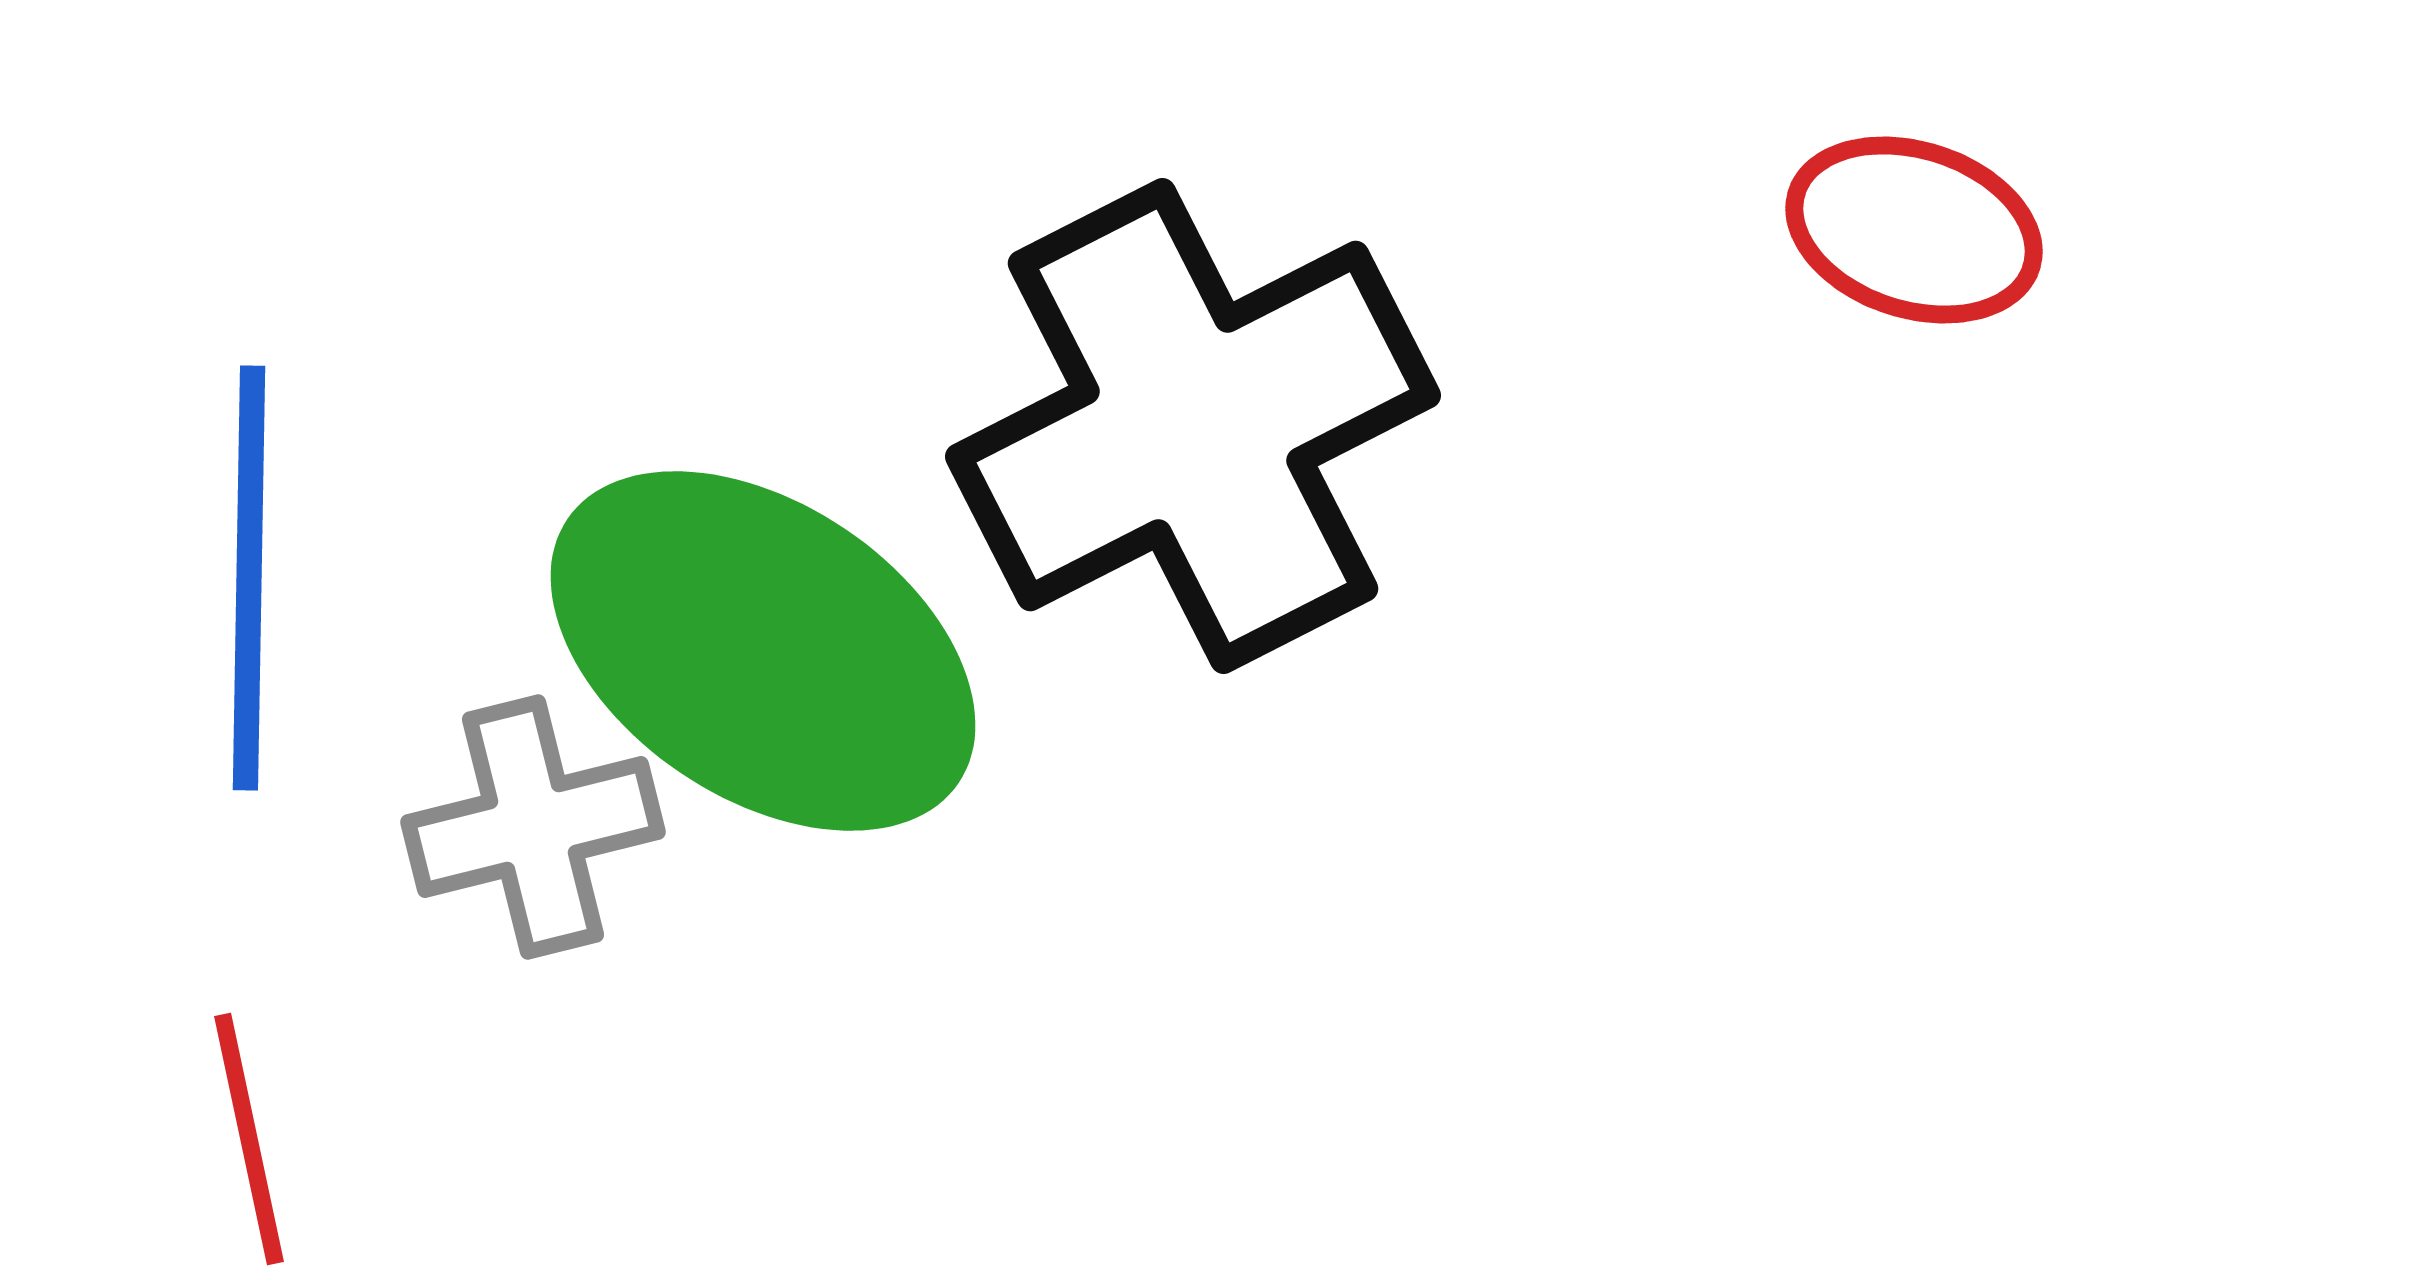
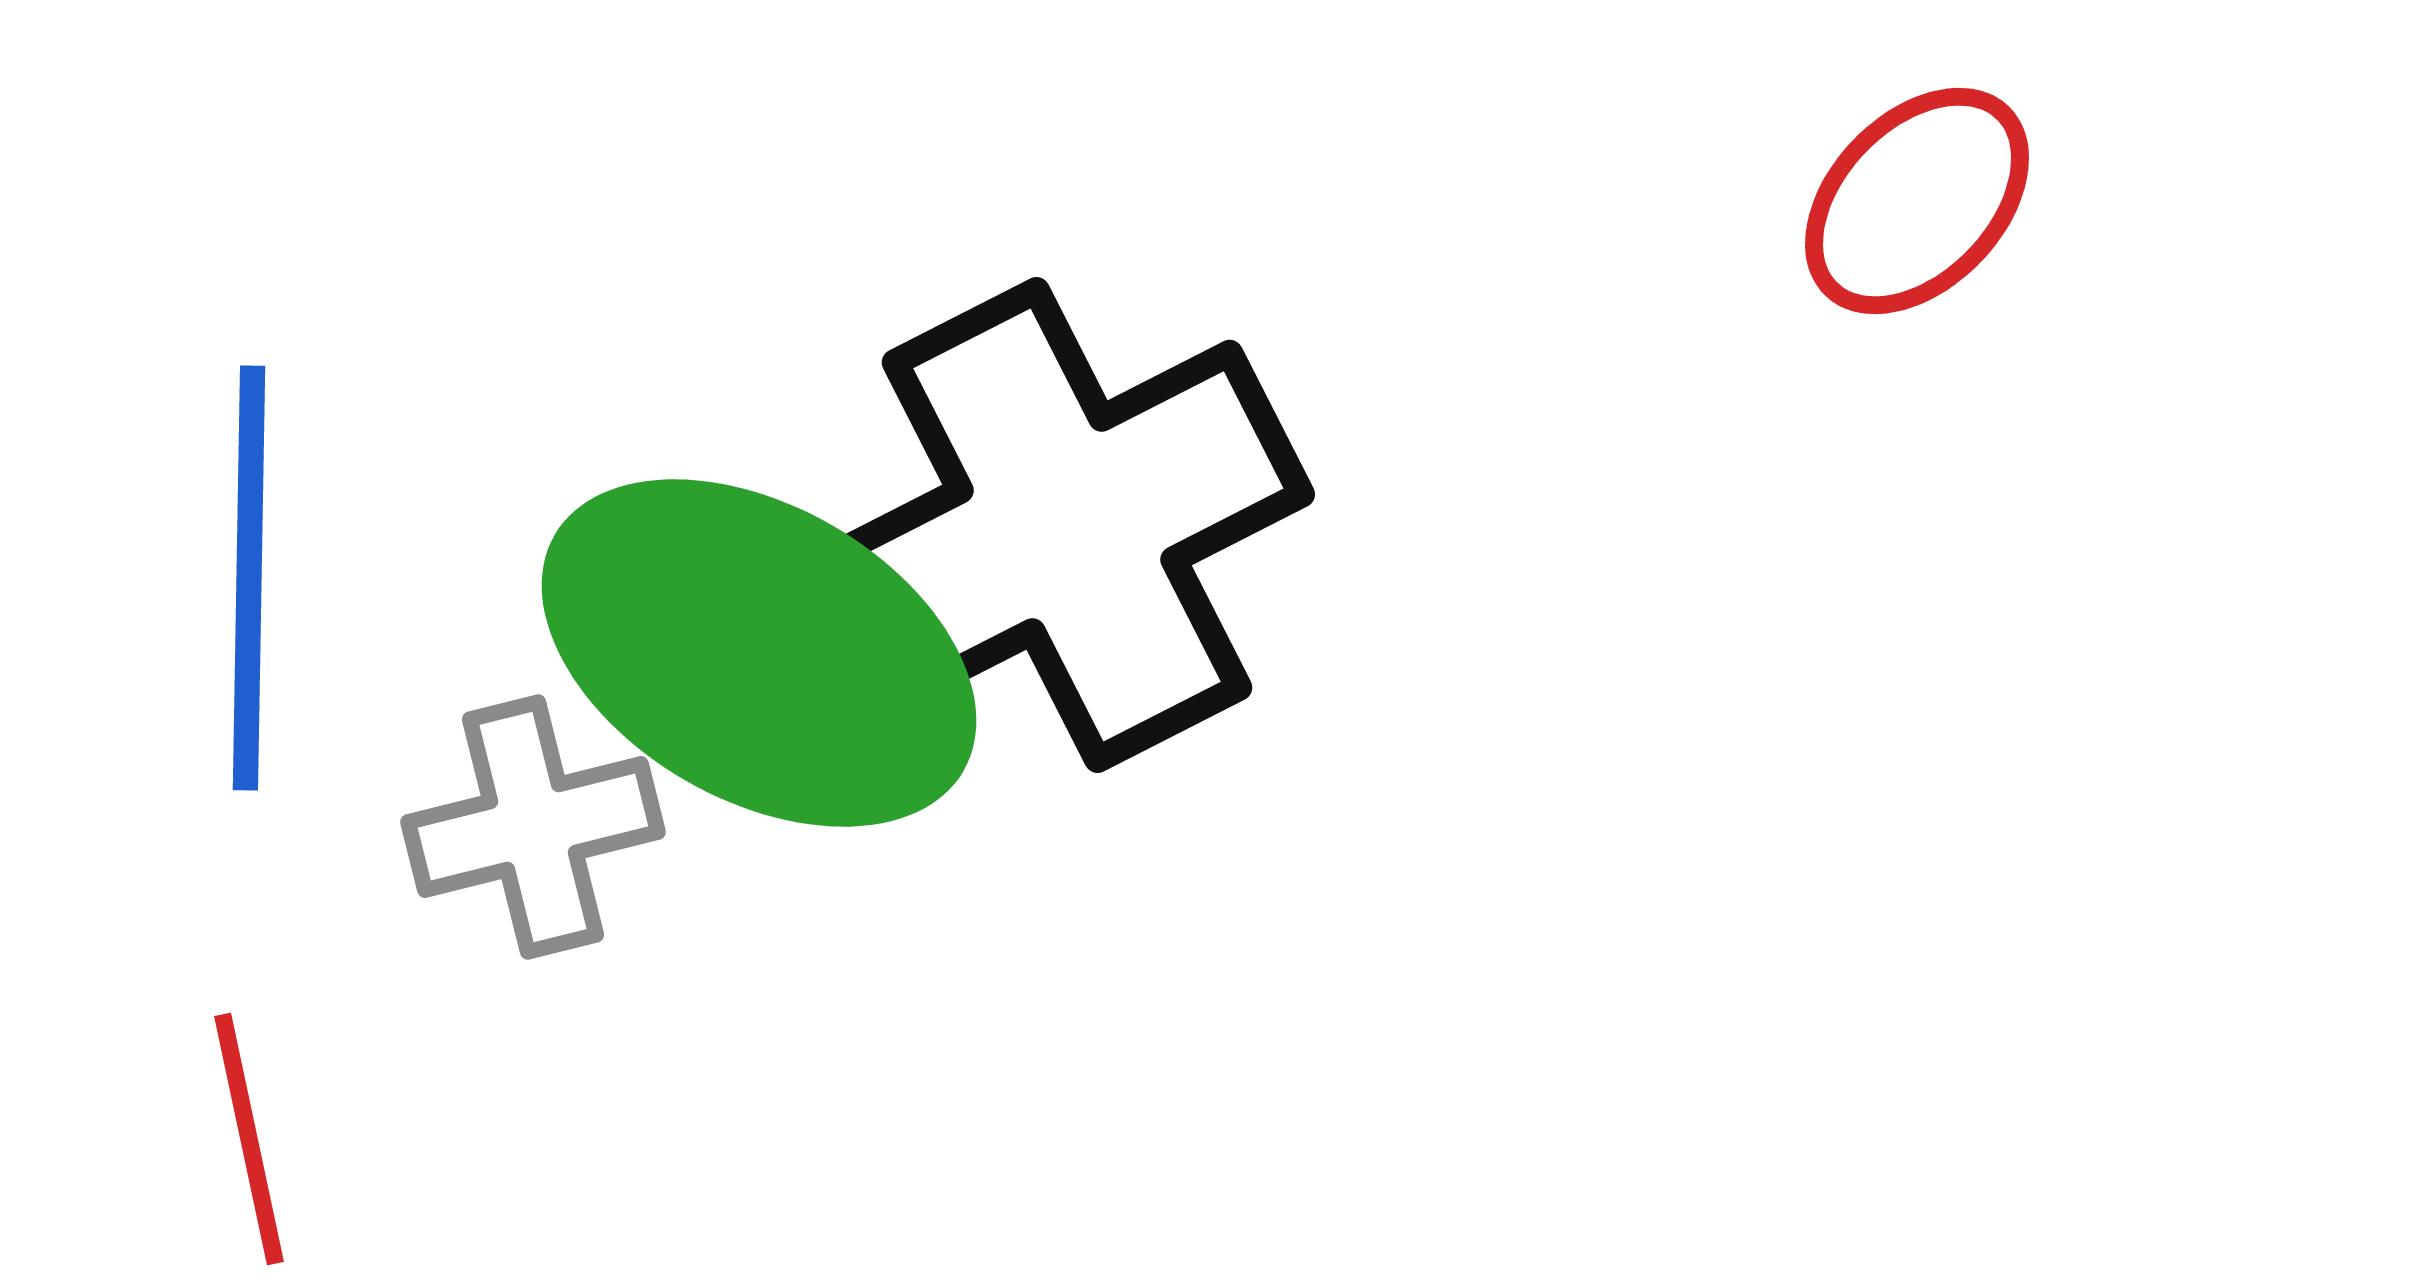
red ellipse: moved 3 px right, 29 px up; rotated 64 degrees counterclockwise
black cross: moved 126 px left, 99 px down
green ellipse: moved 4 px left, 2 px down; rotated 4 degrees counterclockwise
